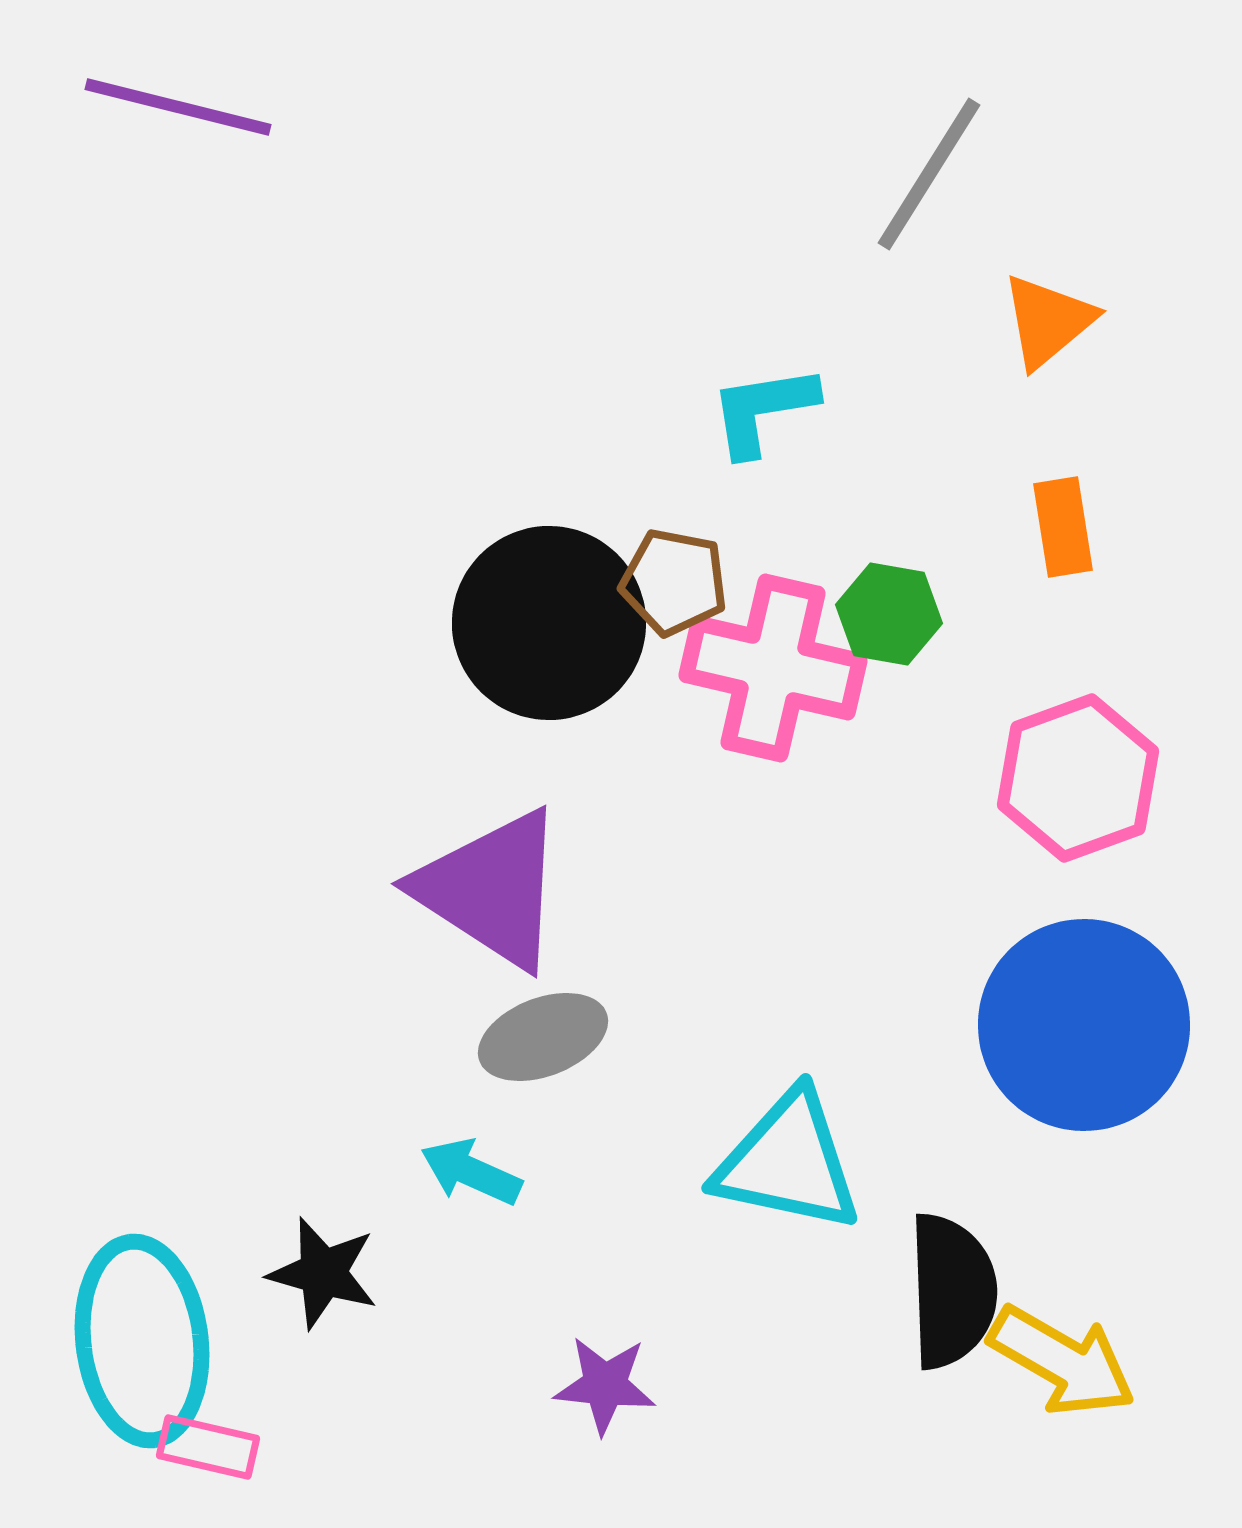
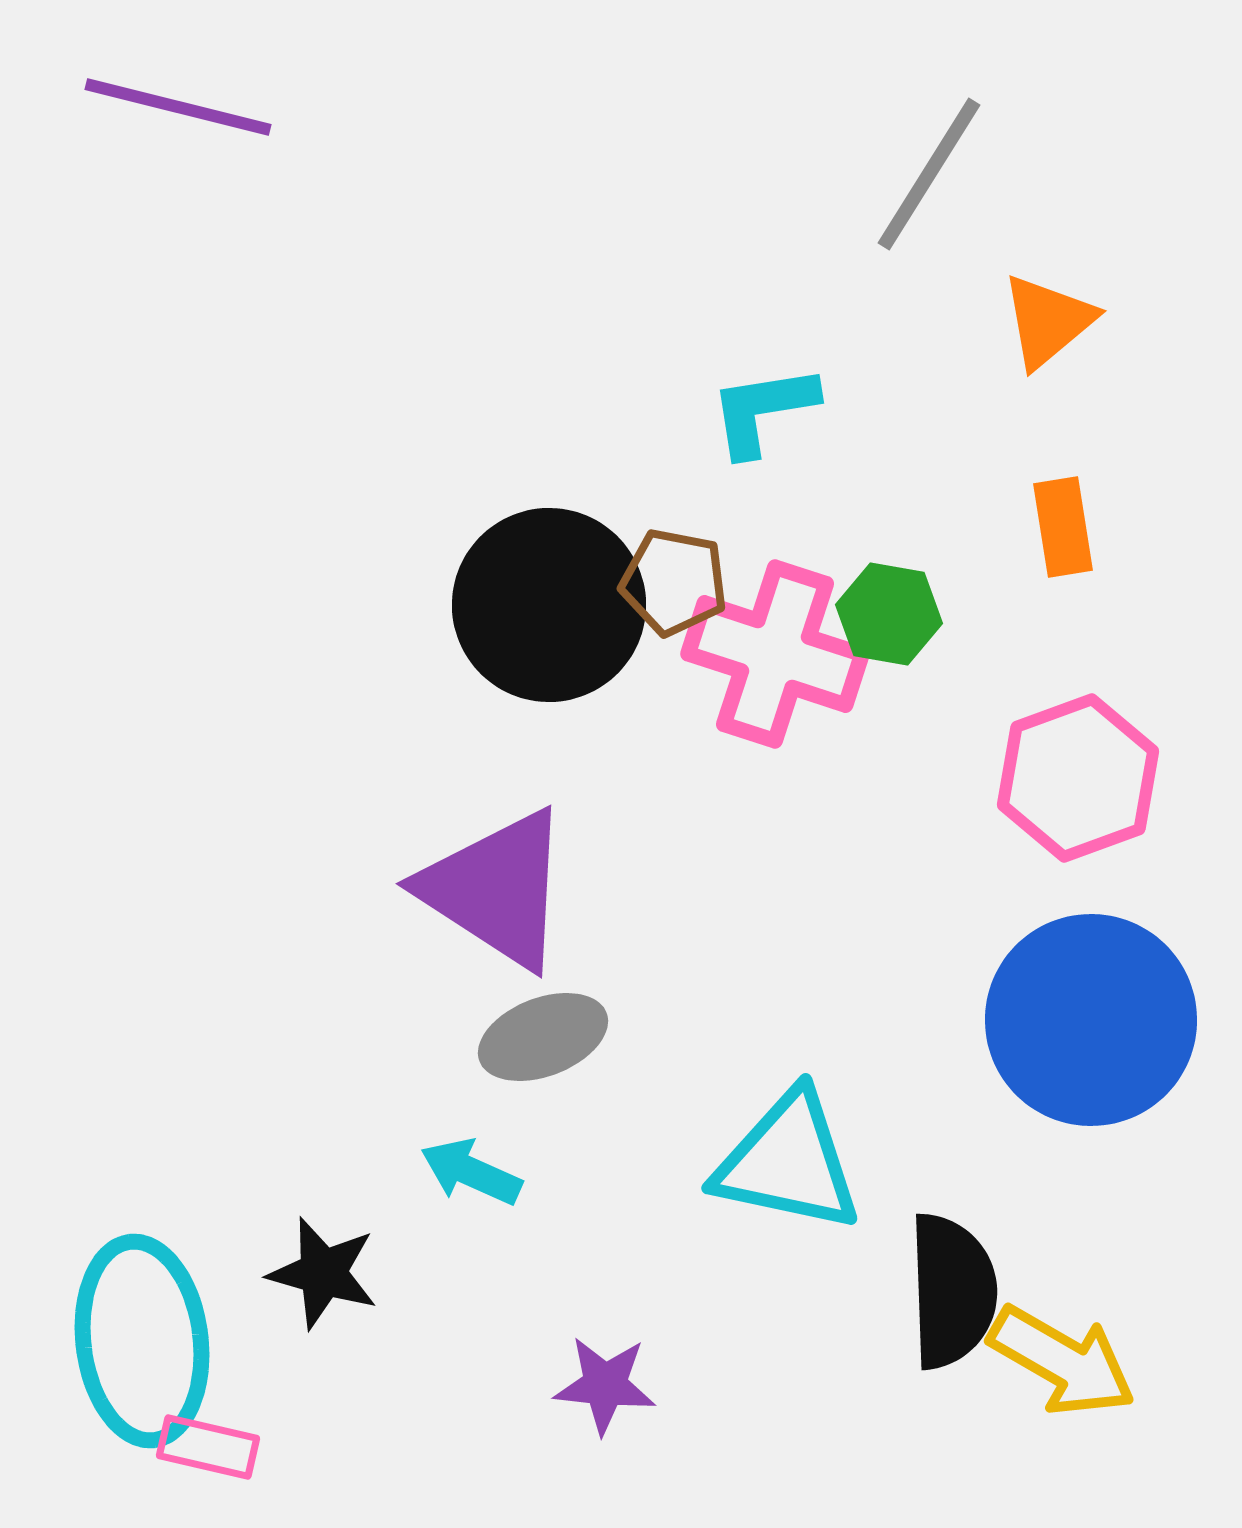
black circle: moved 18 px up
pink cross: moved 2 px right, 14 px up; rotated 5 degrees clockwise
purple triangle: moved 5 px right
blue circle: moved 7 px right, 5 px up
